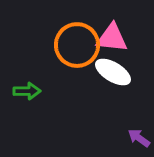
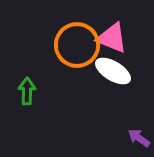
pink triangle: rotated 16 degrees clockwise
white ellipse: moved 1 px up
green arrow: rotated 88 degrees counterclockwise
